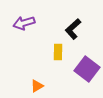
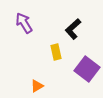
purple arrow: rotated 75 degrees clockwise
yellow rectangle: moved 2 px left; rotated 14 degrees counterclockwise
